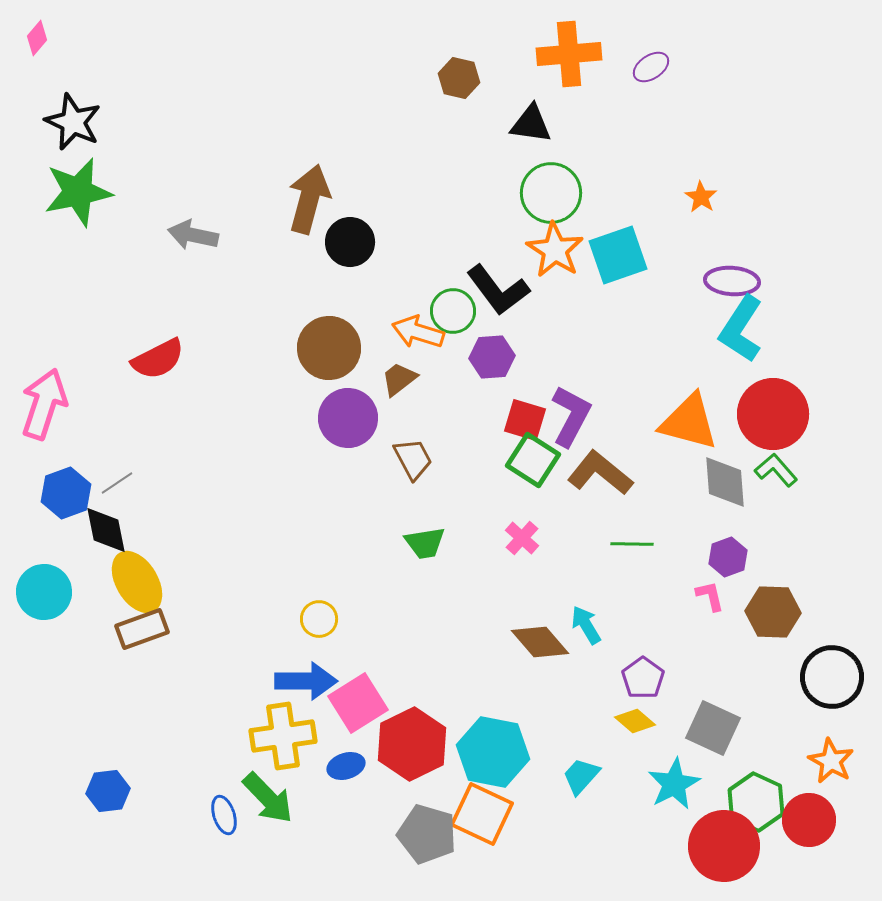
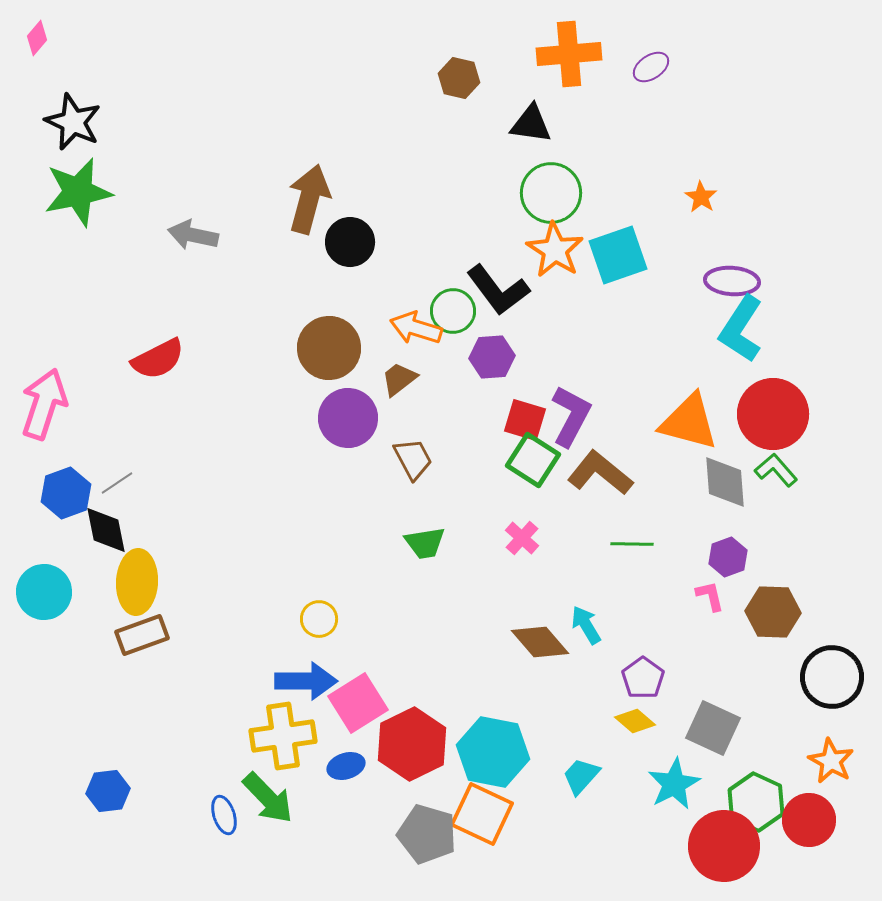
orange arrow at (418, 332): moved 2 px left, 4 px up
yellow ellipse at (137, 582): rotated 34 degrees clockwise
brown rectangle at (142, 629): moved 6 px down
